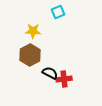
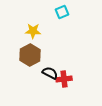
cyan square: moved 4 px right
